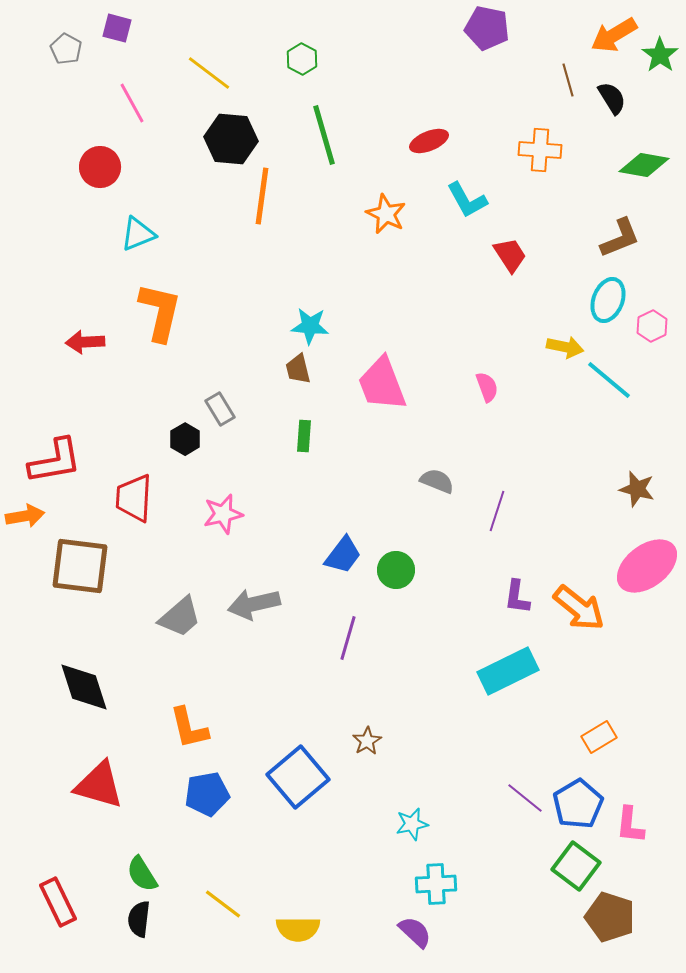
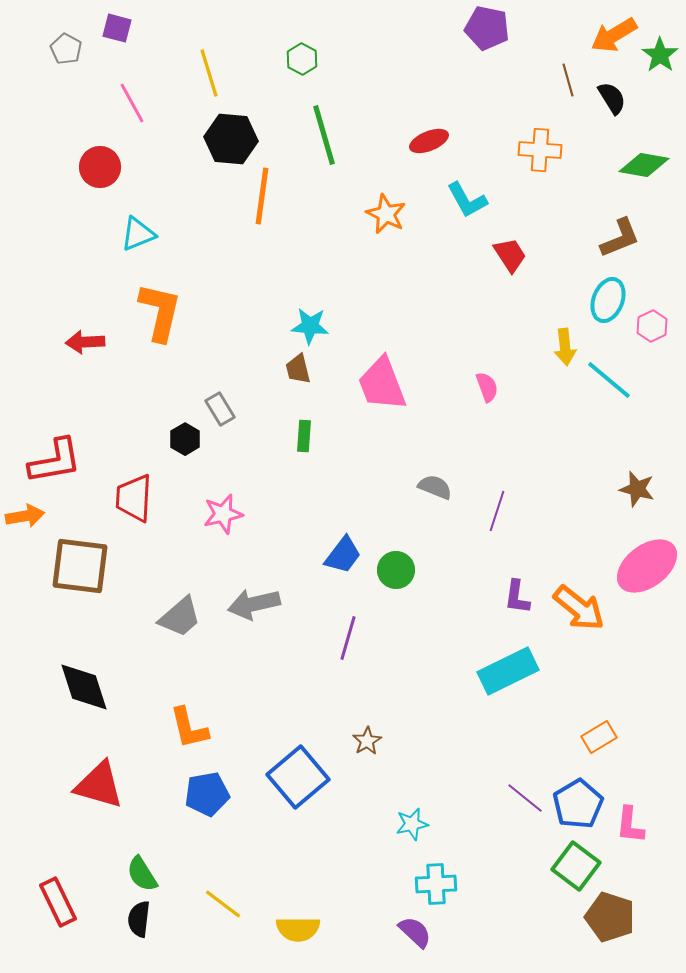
yellow line at (209, 73): rotated 36 degrees clockwise
yellow arrow at (565, 347): rotated 72 degrees clockwise
gray semicircle at (437, 481): moved 2 px left, 6 px down
